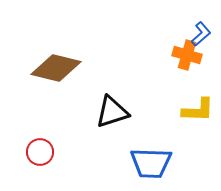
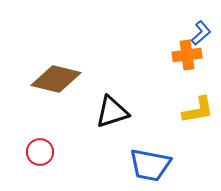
blue L-shape: moved 1 px up
orange cross: rotated 24 degrees counterclockwise
brown diamond: moved 11 px down
yellow L-shape: rotated 12 degrees counterclockwise
blue trapezoid: moved 1 px left, 2 px down; rotated 9 degrees clockwise
